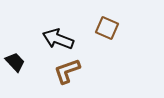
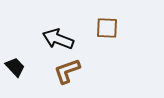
brown square: rotated 20 degrees counterclockwise
black trapezoid: moved 5 px down
